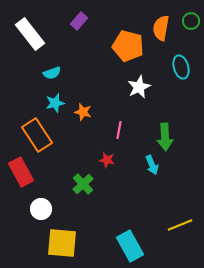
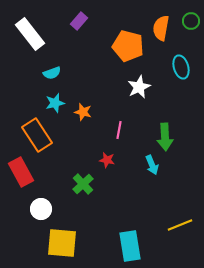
cyan rectangle: rotated 20 degrees clockwise
